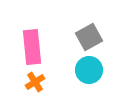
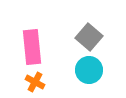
gray square: rotated 20 degrees counterclockwise
orange cross: rotated 30 degrees counterclockwise
